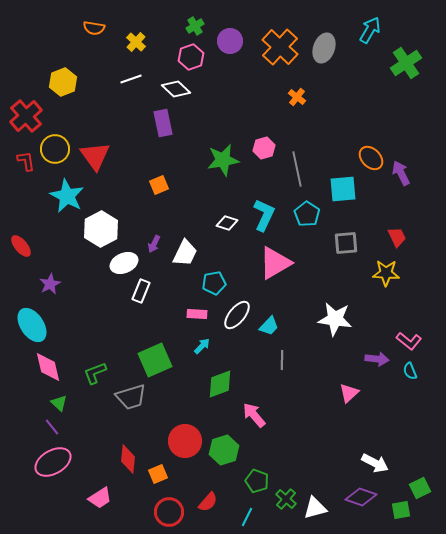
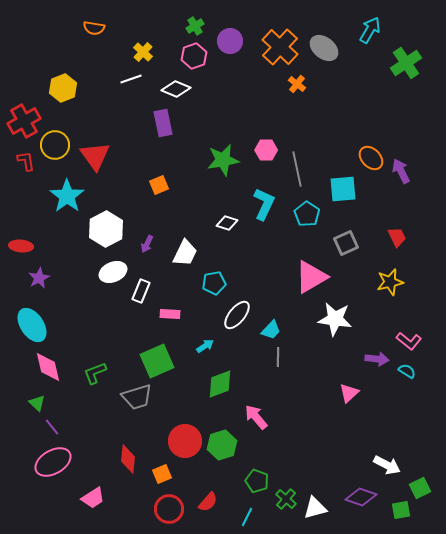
yellow cross at (136, 42): moved 7 px right, 10 px down
gray ellipse at (324, 48): rotated 72 degrees counterclockwise
pink hexagon at (191, 57): moved 3 px right, 1 px up
yellow hexagon at (63, 82): moved 6 px down
white diamond at (176, 89): rotated 20 degrees counterclockwise
orange cross at (297, 97): moved 13 px up
red cross at (26, 116): moved 2 px left, 5 px down; rotated 12 degrees clockwise
pink hexagon at (264, 148): moved 2 px right, 2 px down; rotated 15 degrees clockwise
yellow circle at (55, 149): moved 4 px up
purple arrow at (401, 173): moved 2 px up
cyan star at (67, 196): rotated 8 degrees clockwise
cyan L-shape at (264, 215): moved 11 px up
white hexagon at (101, 229): moved 5 px right
gray square at (346, 243): rotated 20 degrees counterclockwise
purple arrow at (154, 244): moved 7 px left
red ellipse at (21, 246): rotated 45 degrees counterclockwise
white ellipse at (124, 263): moved 11 px left, 9 px down
pink triangle at (275, 263): moved 36 px right, 14 px down
yellow star at (386, 273): moved 4 px right, 9 px down; rotated 16 degrees counterclockwise
purple star at (50, 284): moved 11 px left, 6 px up
pink rectangle at (197, 314): moved 27 px left
cyan trapezoid at (269, 326): moved 2 px right, 4 px down
cyan arrow at (202, 346): moved 3 px right; rotated 12 degrees clockwise
green square at (155, 360): moved 2 px right, 1 px down
gray line at (282, 360): moved 4 px left, 3 px up
cyan semicircle at (410, 371): moved 3 px left; rotated 144 degrees clockwise
gray trapezoid at (131, 397): moved 6 px right
green triangle at (59, 403): moved 22 px left
pink arrow at (254, 415): moved 2 px right, 2 px down
green hexagon at (224, 450): moved 2 px left, 5 px up
white arrow at (375, 463): moved 12 px right, 2 px down
orange square at (158, 474): moved 4 px right
pink trapezoid at (100, 498): moved 7 px left
red circle at (169, 512): moved 3 px up
